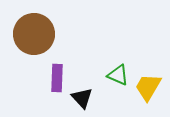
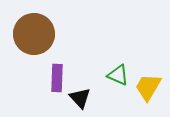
black triangle: moved 2 px left
